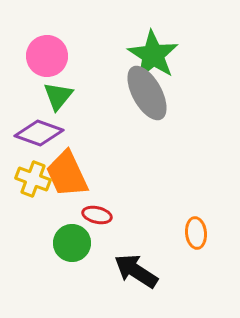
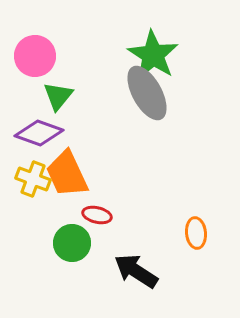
pink circle: moved 12 px left
